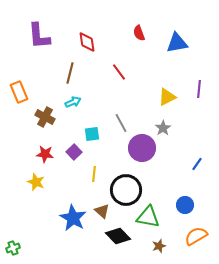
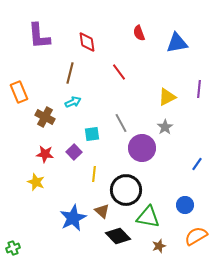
gray star: moved 2 px right, 1 px up
blue star: rotated 16 degrees clockwise
